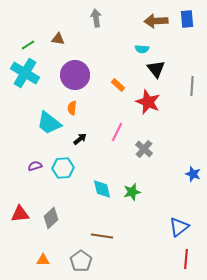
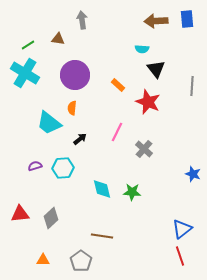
gray arrow: moved 14 px left, 2 px down
green star: rotated 18 degrees clockwise
blue triangle: moved 3 px right, 2 px down
red line: moved 6 px left, 3 px up; rotated 24 degrees counterclockwise
